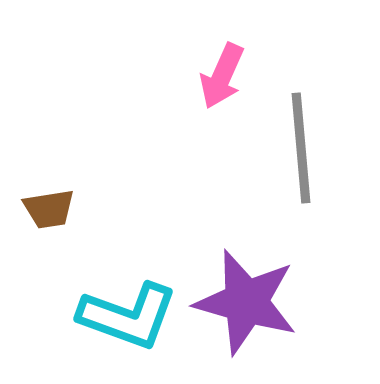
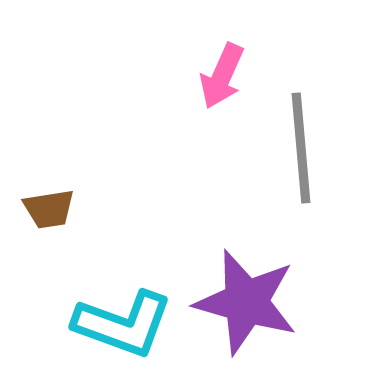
cyan L-shape: moved 5 px left, 8 px down
